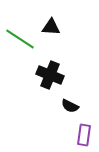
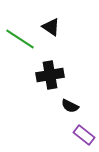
black triangle: rotated 30 degrees clockwise
black cross: rotated 32 degrees counterclockwise
purple rectangle: rotated 60 degrees counterclockwise
